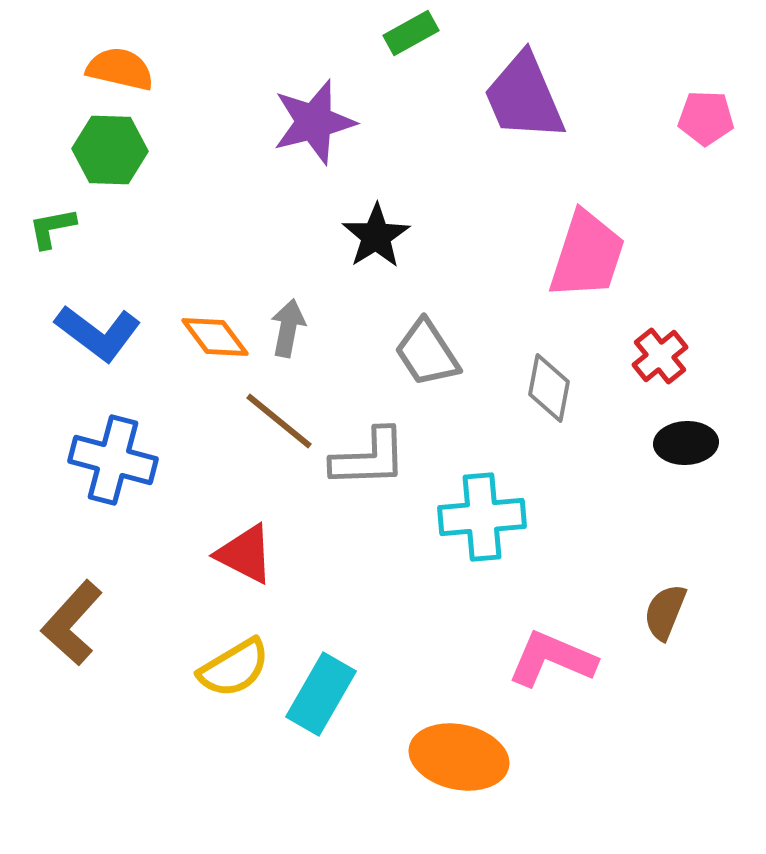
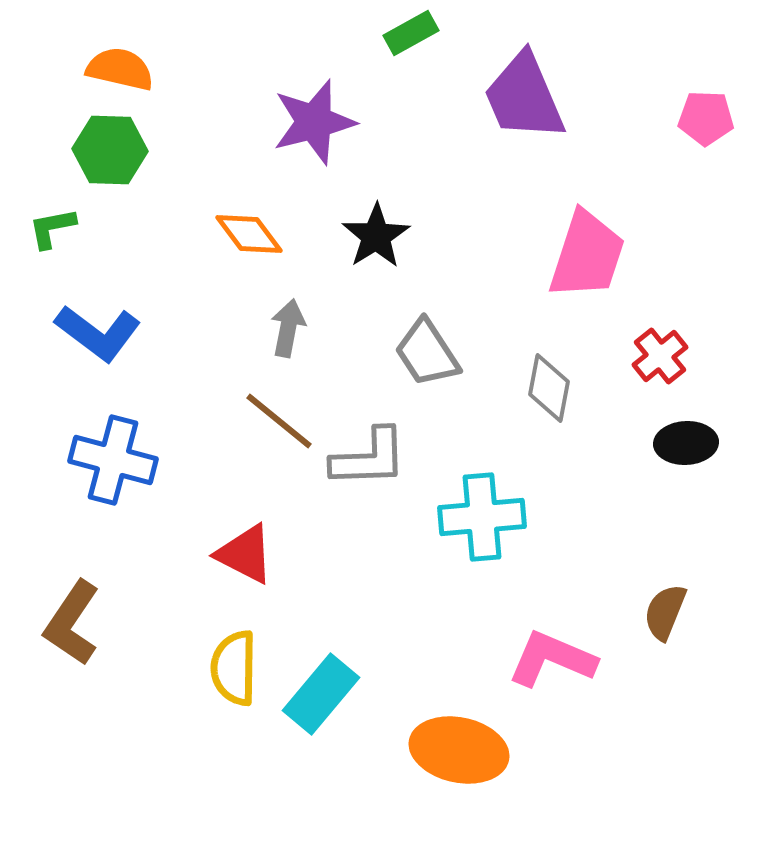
orange diamond: moved 34 px right, 103 px up
brown L-shape: rotated 8 degrees counterclockwise
yellow semicircle: rotated 122 degrees clockwise
cyan rectangle: rotated 10 degrees clockwise
orange ellipse: moved 7 px up
